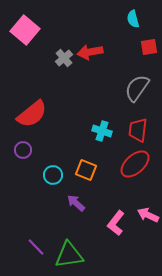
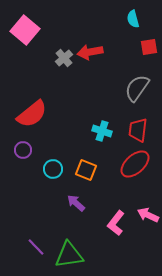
cyan circle: moved 6 px up
